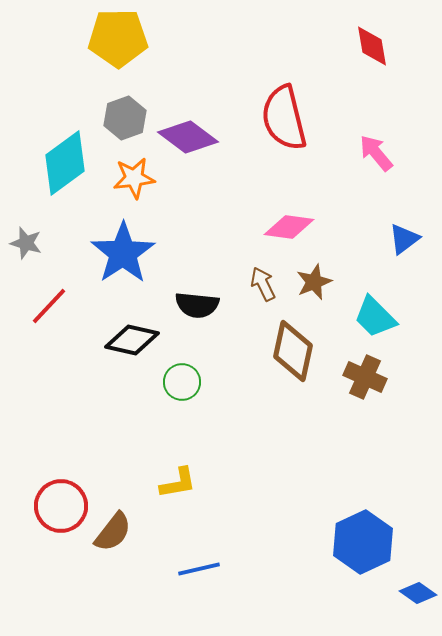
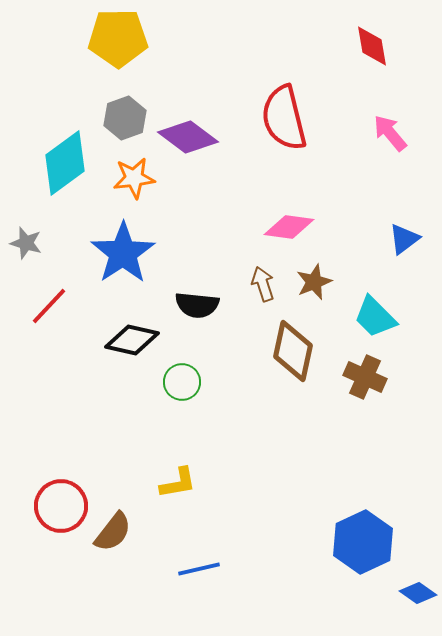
pink arrow: moved 14 px right, 20 px up
brown arrow: rotated 8 degrees clockwise
